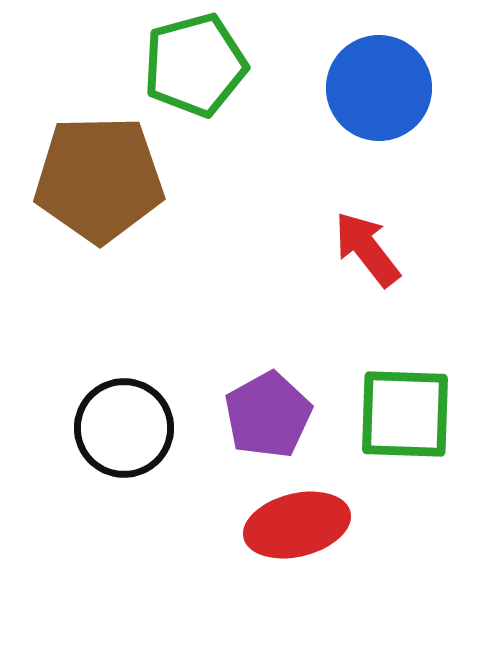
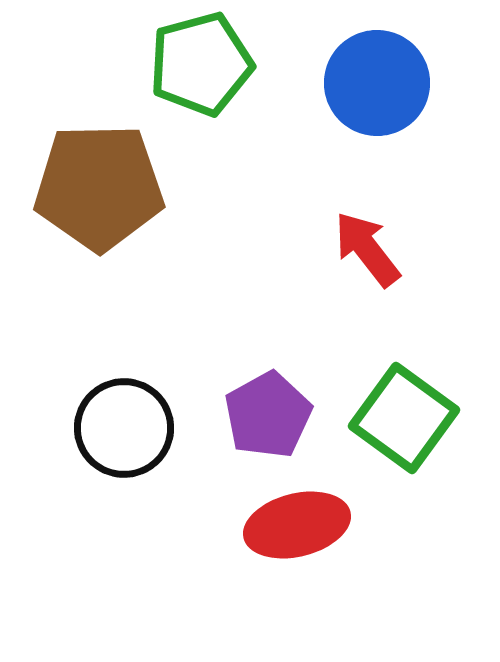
green pentagon: moved 6 px right, 1 px up
blue circle: moved 2 px left, 5 px up
brown pentagon: moved 8 px down
green square: moved 1 px left, 4 px down; rotated 34 degrees clockwise
